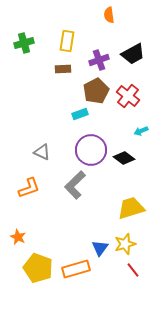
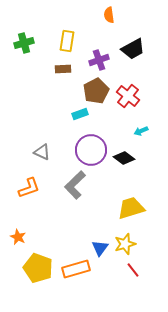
black trapezoid: moved 5 px up
